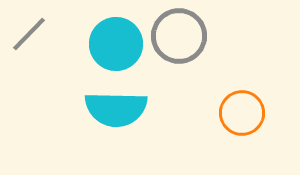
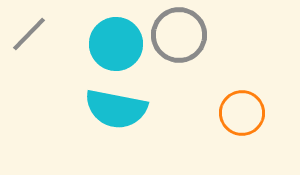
gray circle: moved 1 px up
cyan semicircle: rotated 10 degrees clockwise
